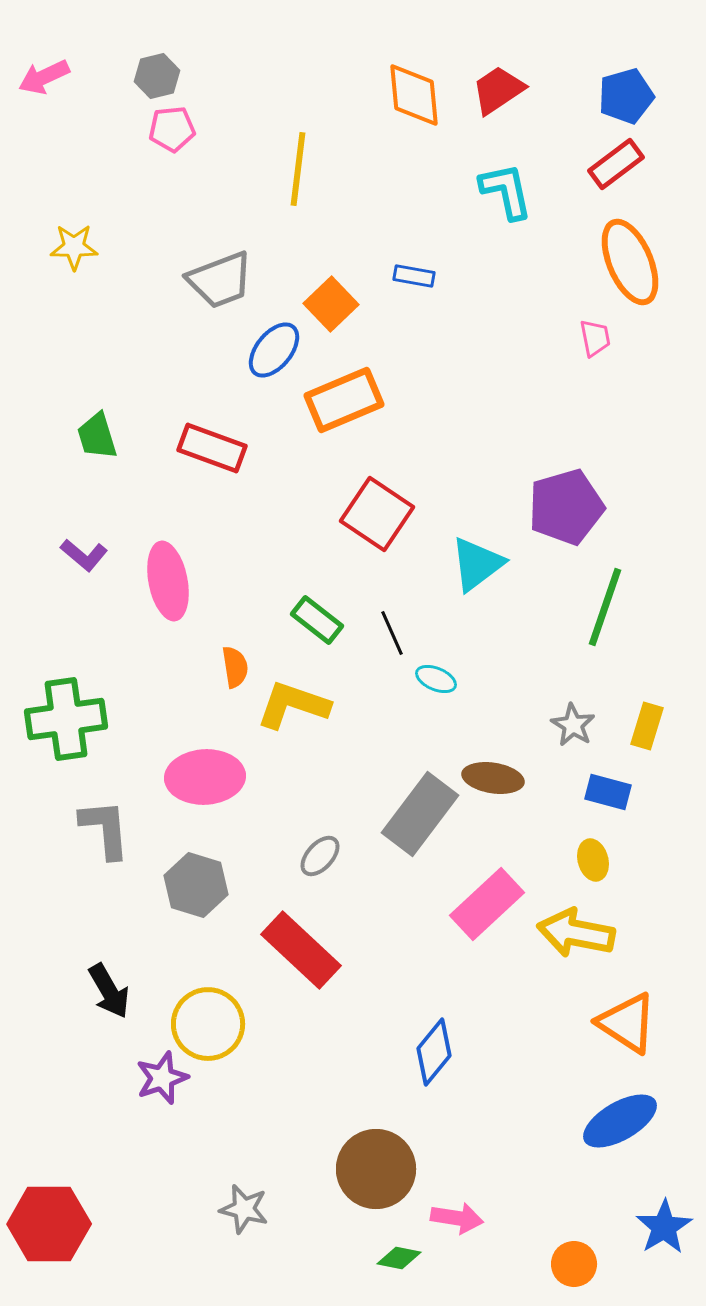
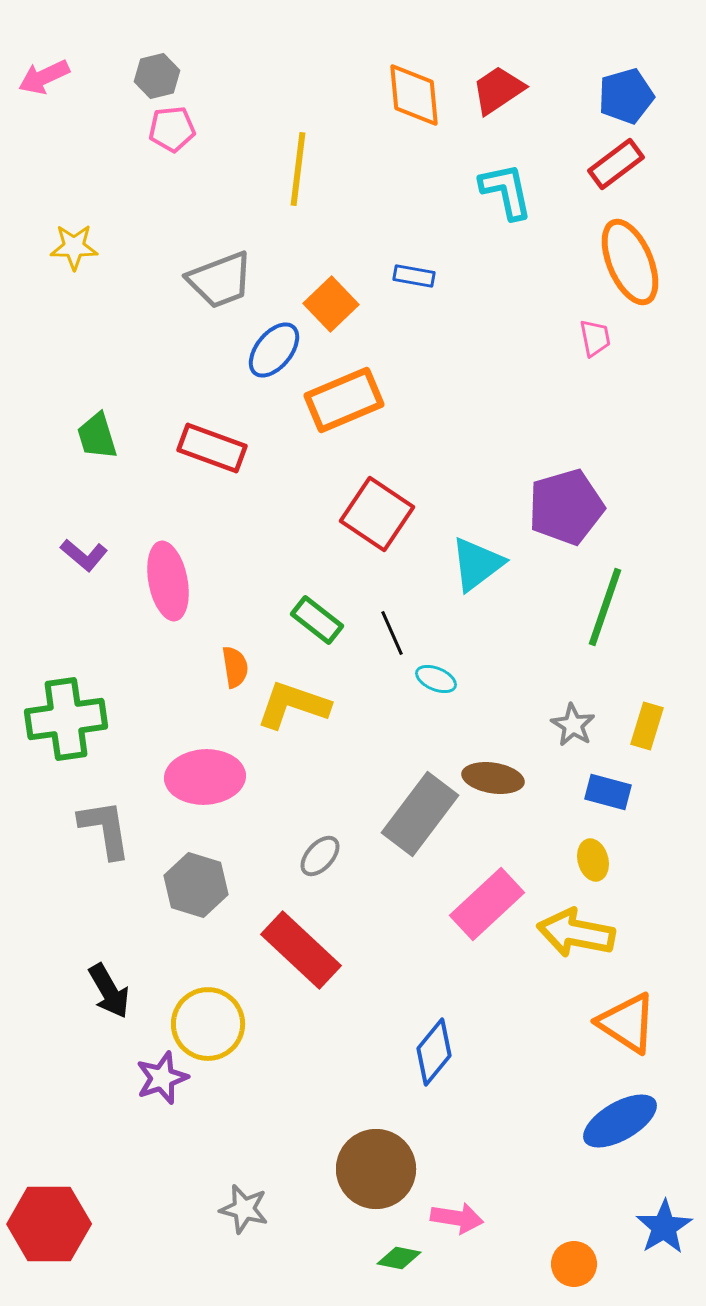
gray L-shape at (105, 829): rotated 4 degrees counterclockwise
